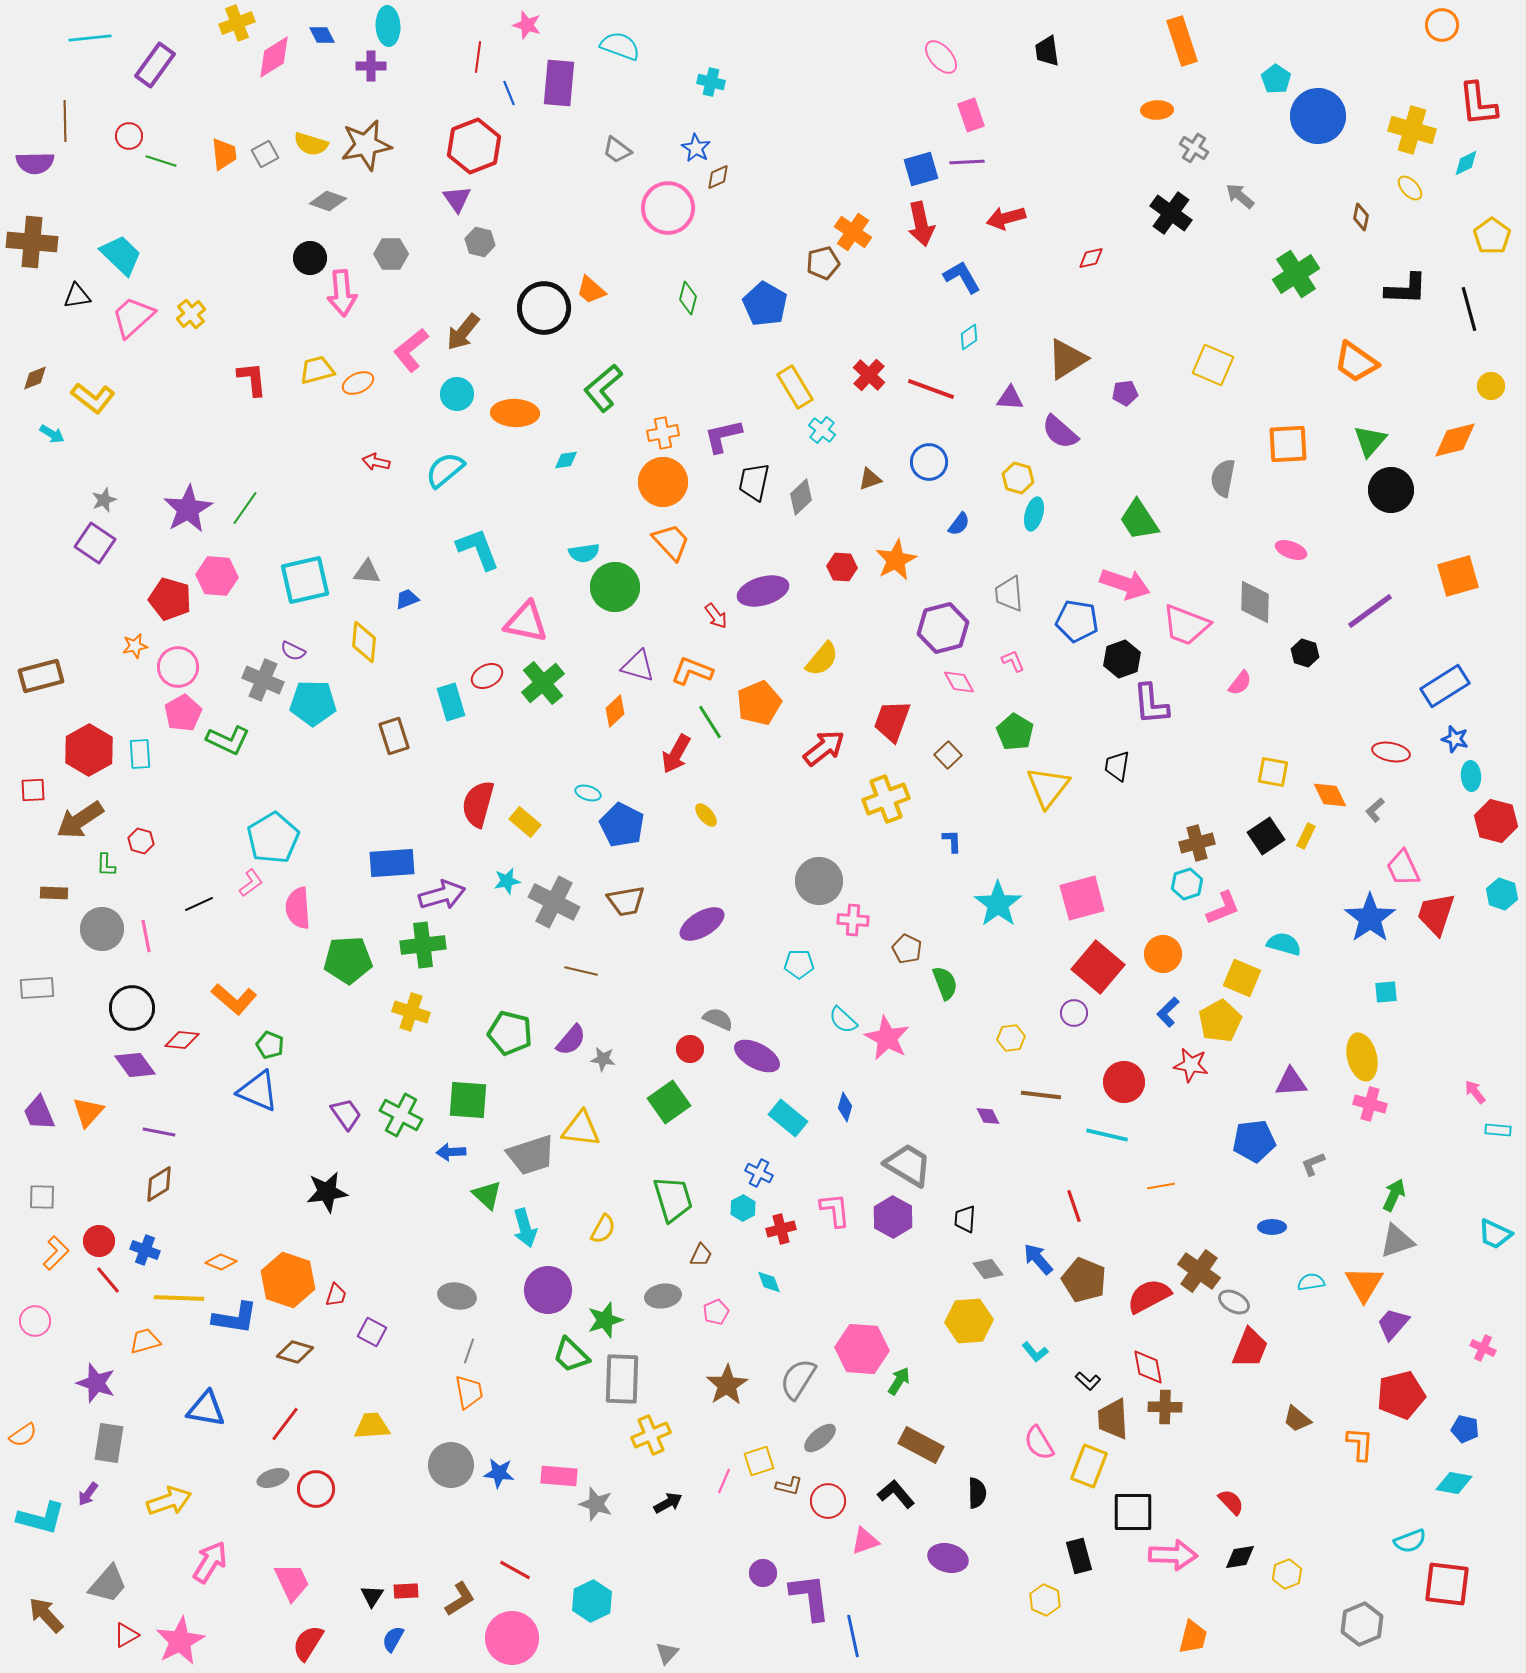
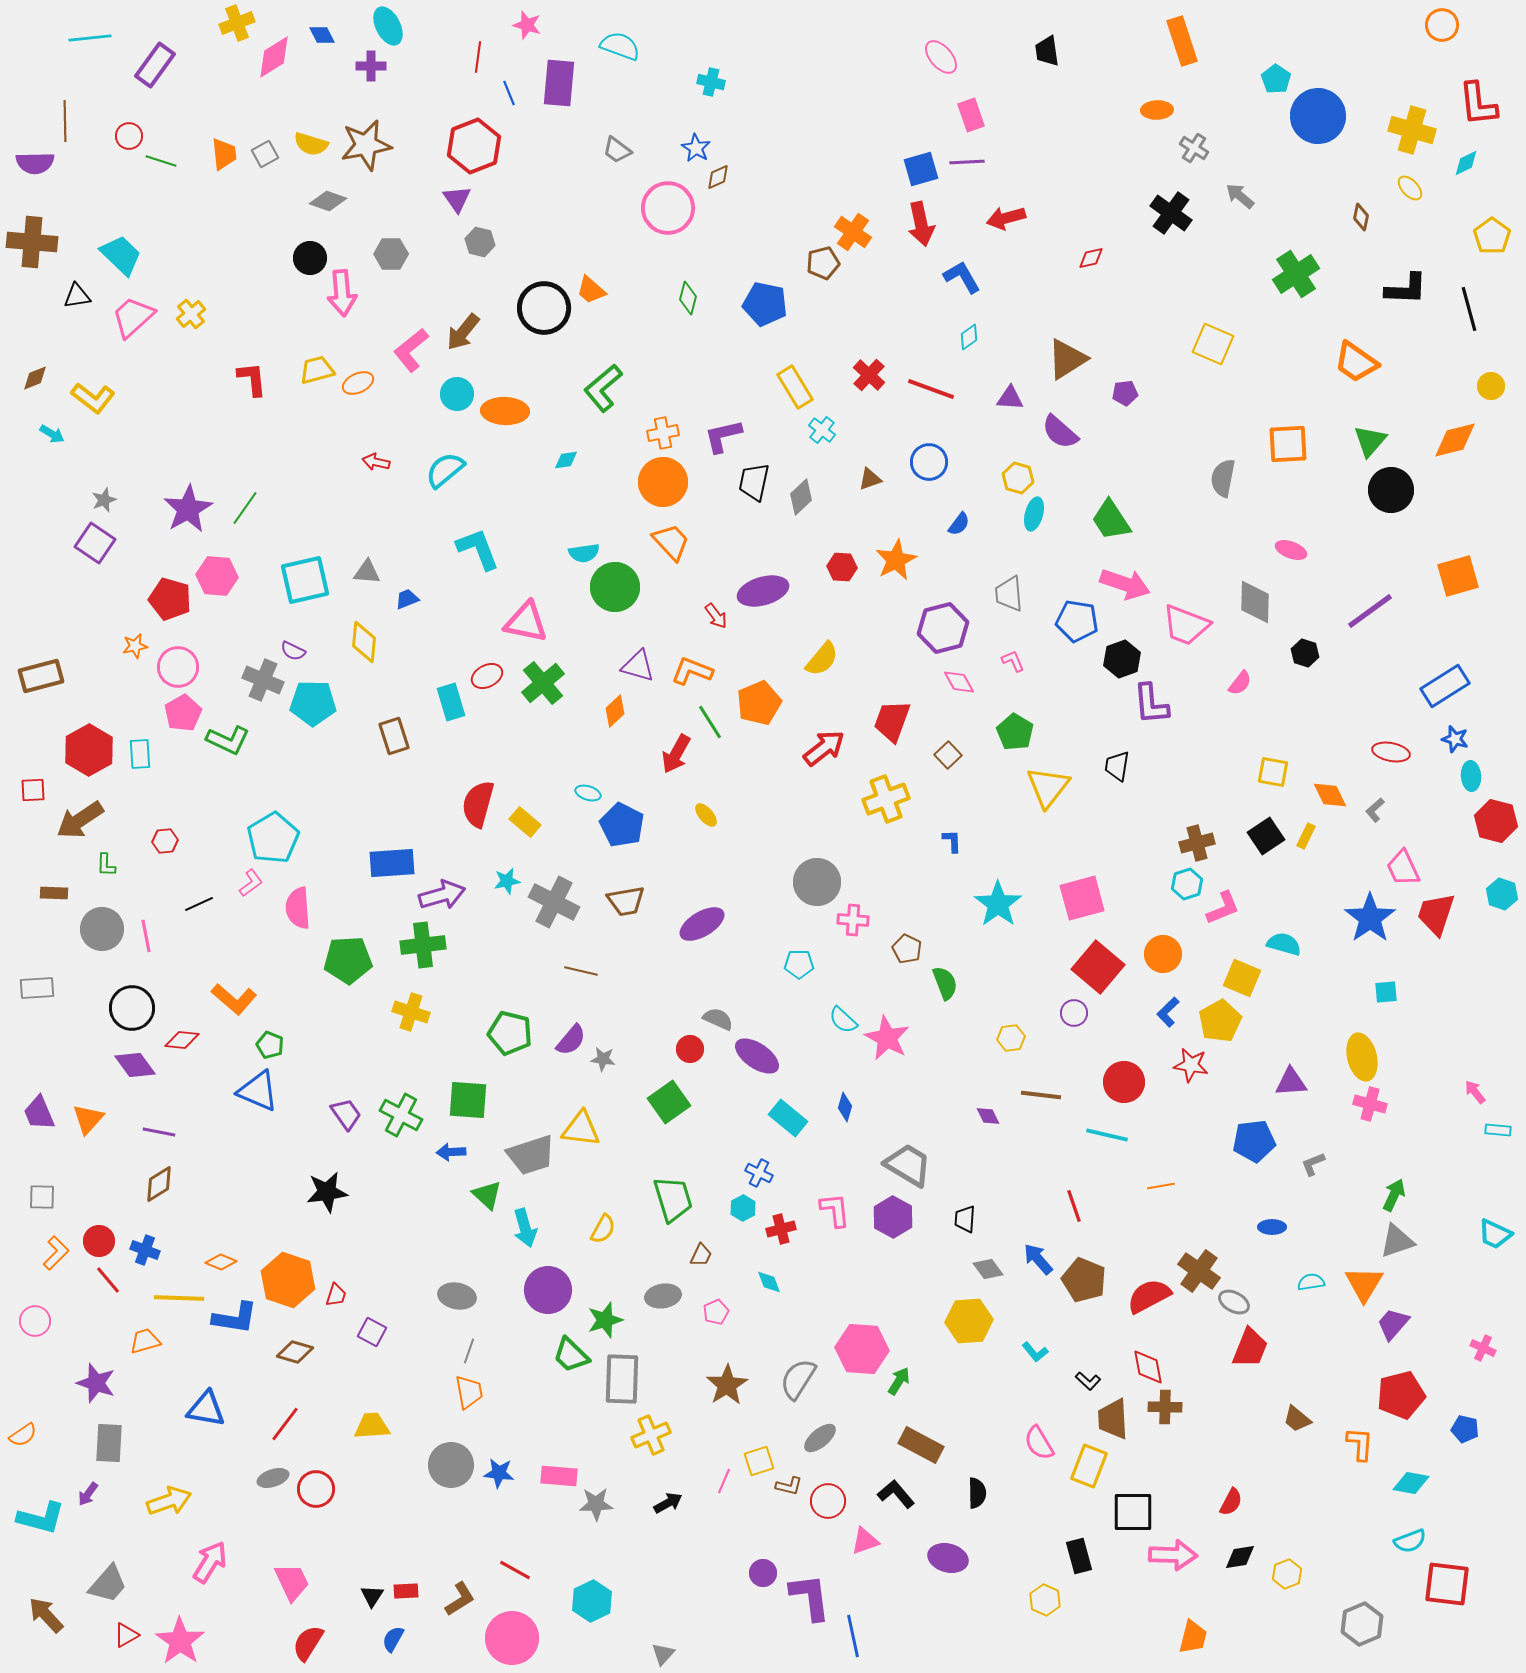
cyan ellipse at (388, 26): rotated 24 degrees counterclockwise
blue pentagon at (765, 304): rotated 18 degrees counterclockwise
yellow square at (1213, 365): moved 21 px up
orange ellipse at (515, 413): moved 10 px left, 2 px up
green trapezoid at (1139, 520): moved 28 px left
red hexagon at (141, 841): moved 24 px right; rotated 20 degrees counterclockwise
gray circle at (819, 881): moved 2 px left, 1 px down
purple ellipse at (757, 1056): rotated 6 degrees clockwise
orange triangle at (88, 1112): moved 7 px down
gray rectangle at (109, 1443): rotated 6 degrees counterclockwise
cyan diamond at (1454, 1483): moved 43 px left
red semicircle at (1231, 1502): rotated 72 degrees clockwise
gray star at (596, 1504): rotated 20 degrees counterclockwise
pink star at (180, 1641): rotated 9 degrees counterclockwise
gray triangle at (667, 1653): moved 4 px left, 1 px down
